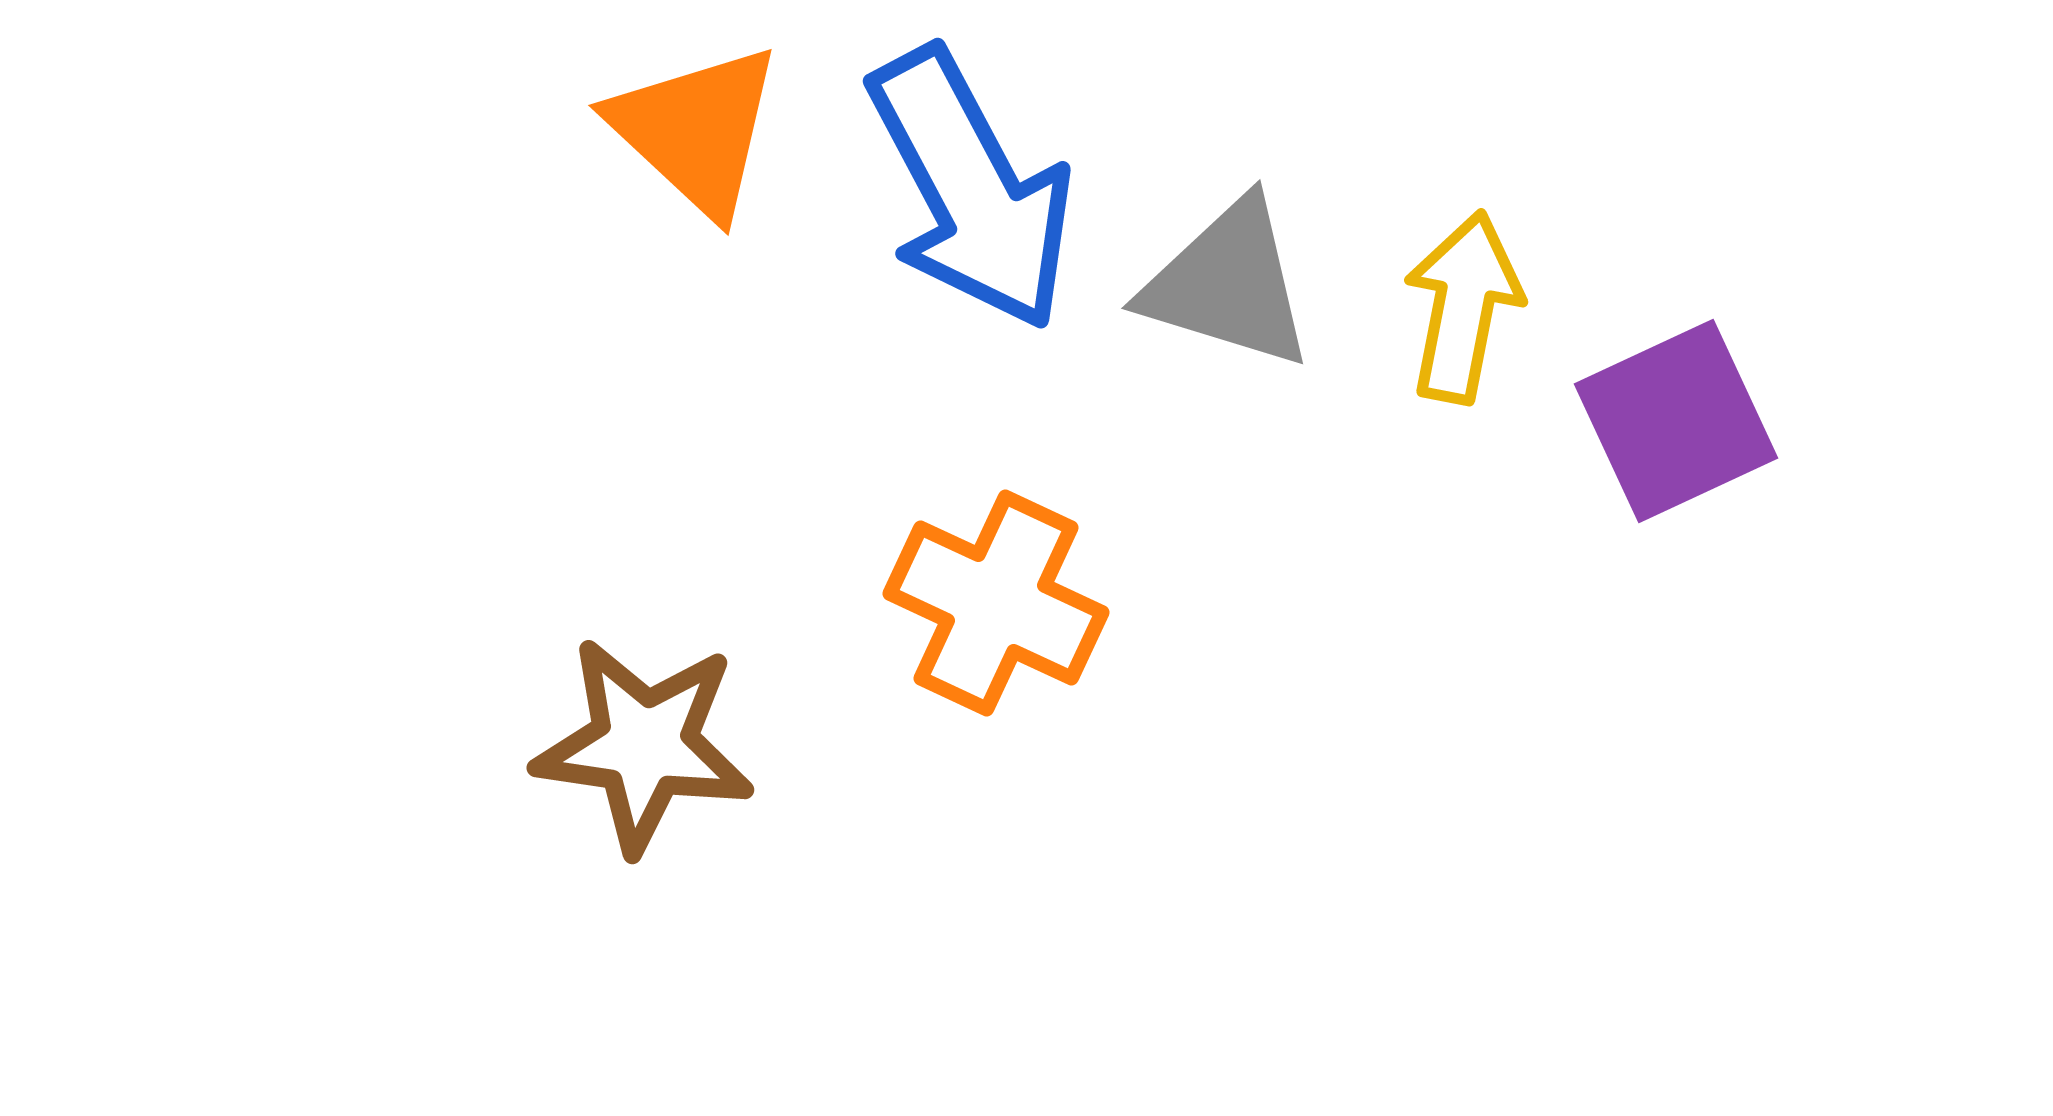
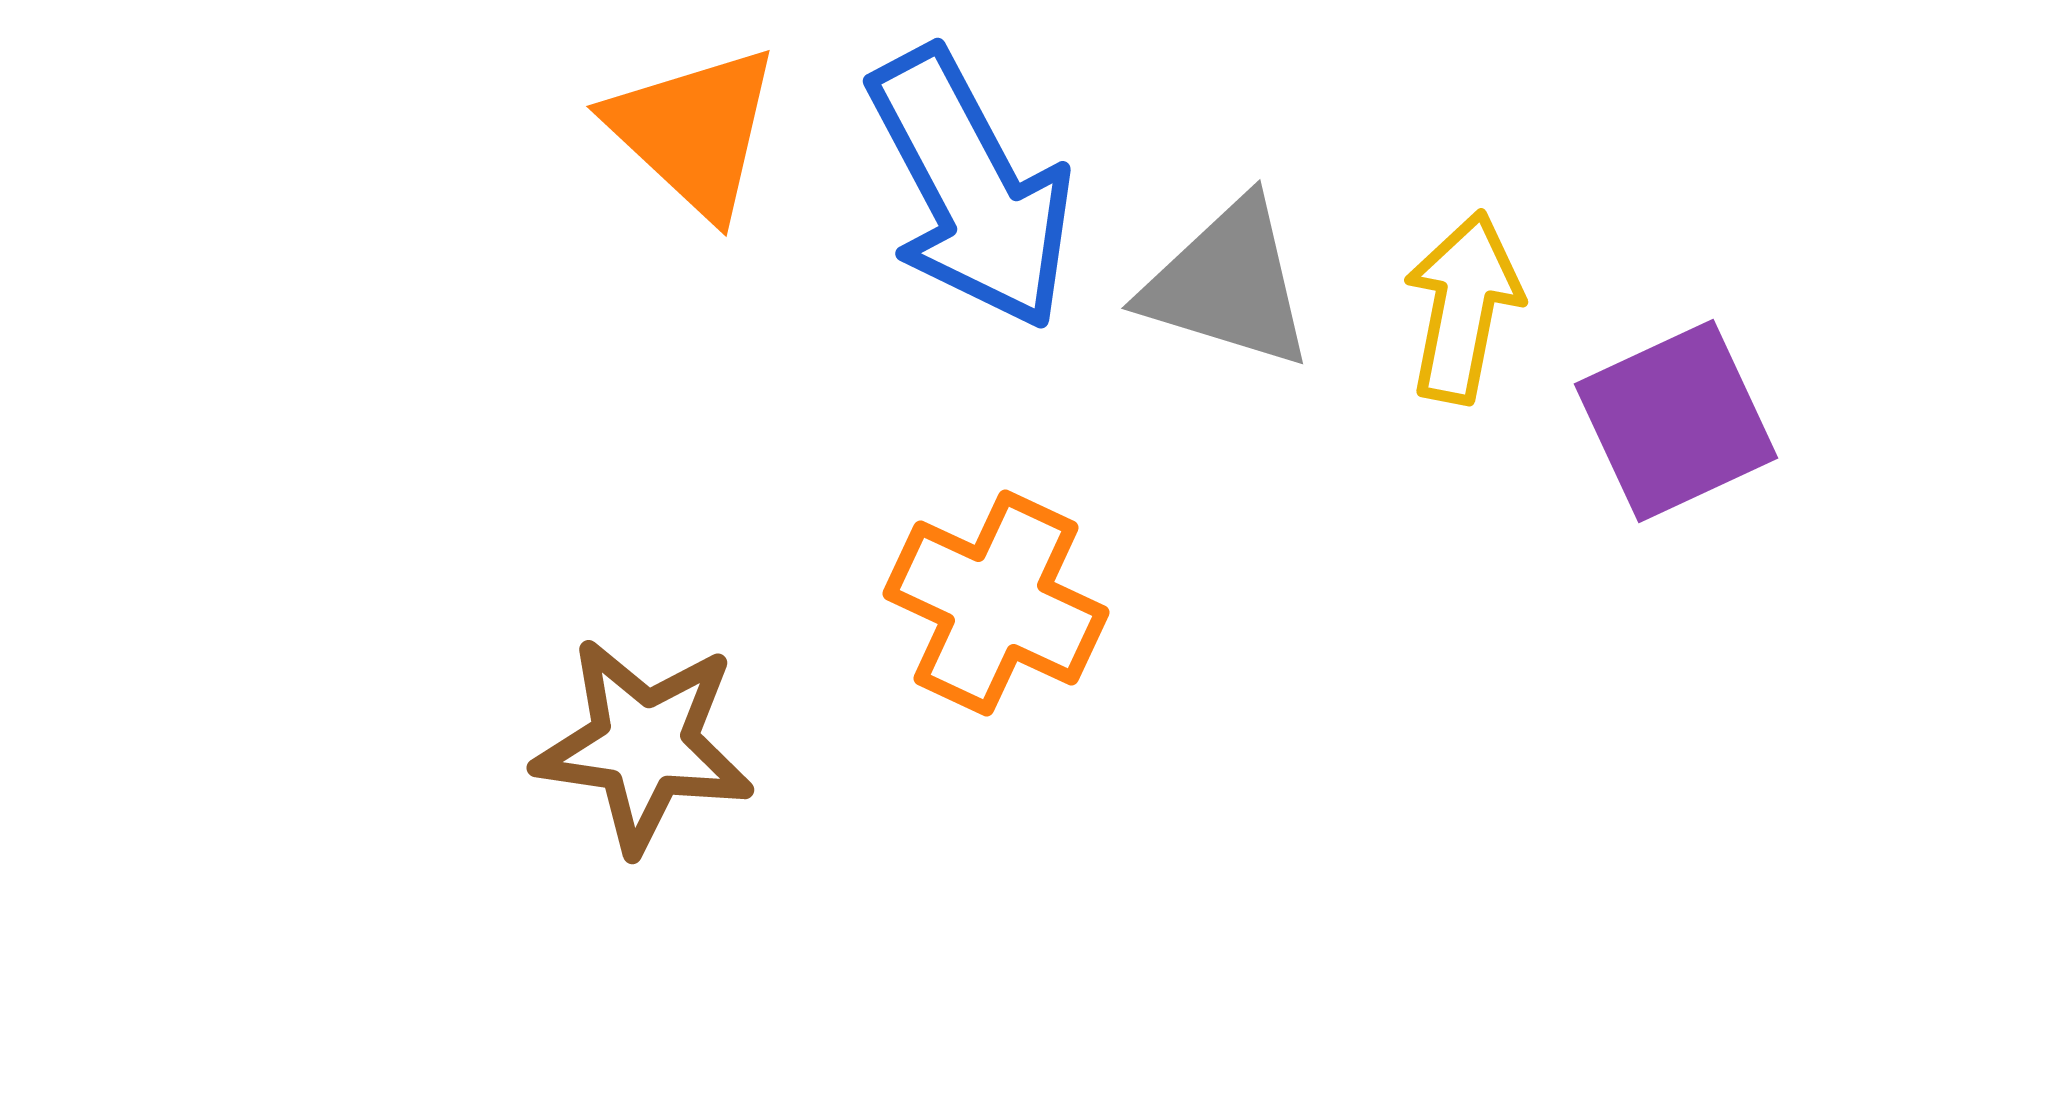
orange triangle: moved 2 px left, 1 px down
